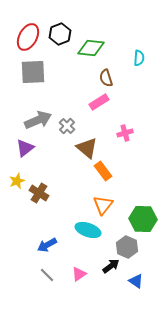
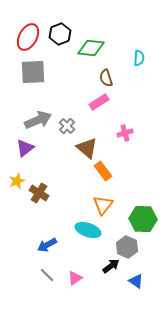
pink triangle: moved 4 px left, 4 px down
